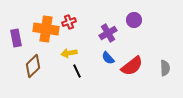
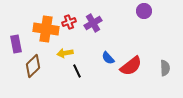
purple circle: moved 10 px right, 9 px up
purple cross: moved 15 px left, 10 px up
purple rectangle: moved 6 px down
yellow arrow: moved 4 px left
red semicircle: moved 1 px left
